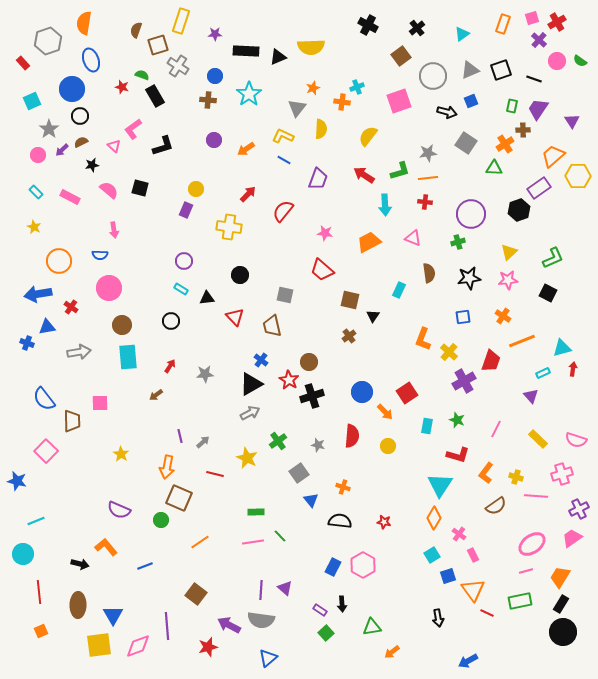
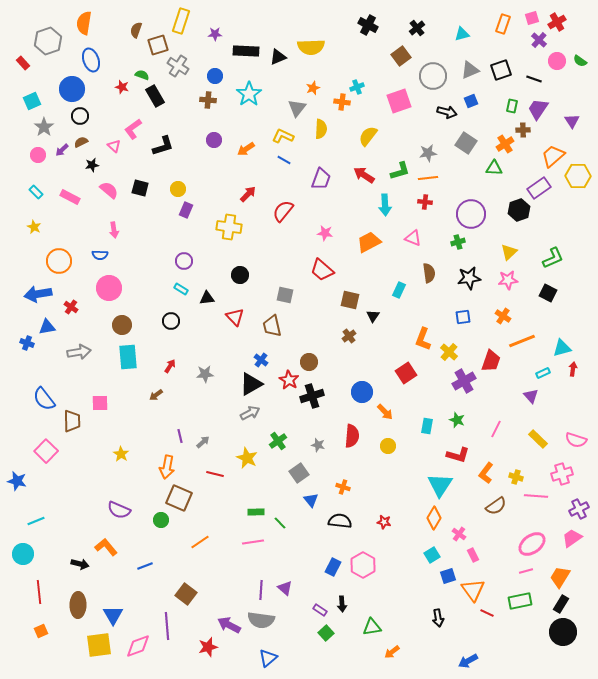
cyan triangle at (462, 34): rotated 21 degrees clockwise
gray star at (49, 129): moved 5 px left, 2 px up
purple trapezoid at (318, 179): moved 3 px right
yellow circle at (196, 189): moved 18 px left
red square at (407, 393): moved 1 px left, 20 px up
green line at (280, 536): moved 13 px up
brown square at (196, 594): moved 10 px left
